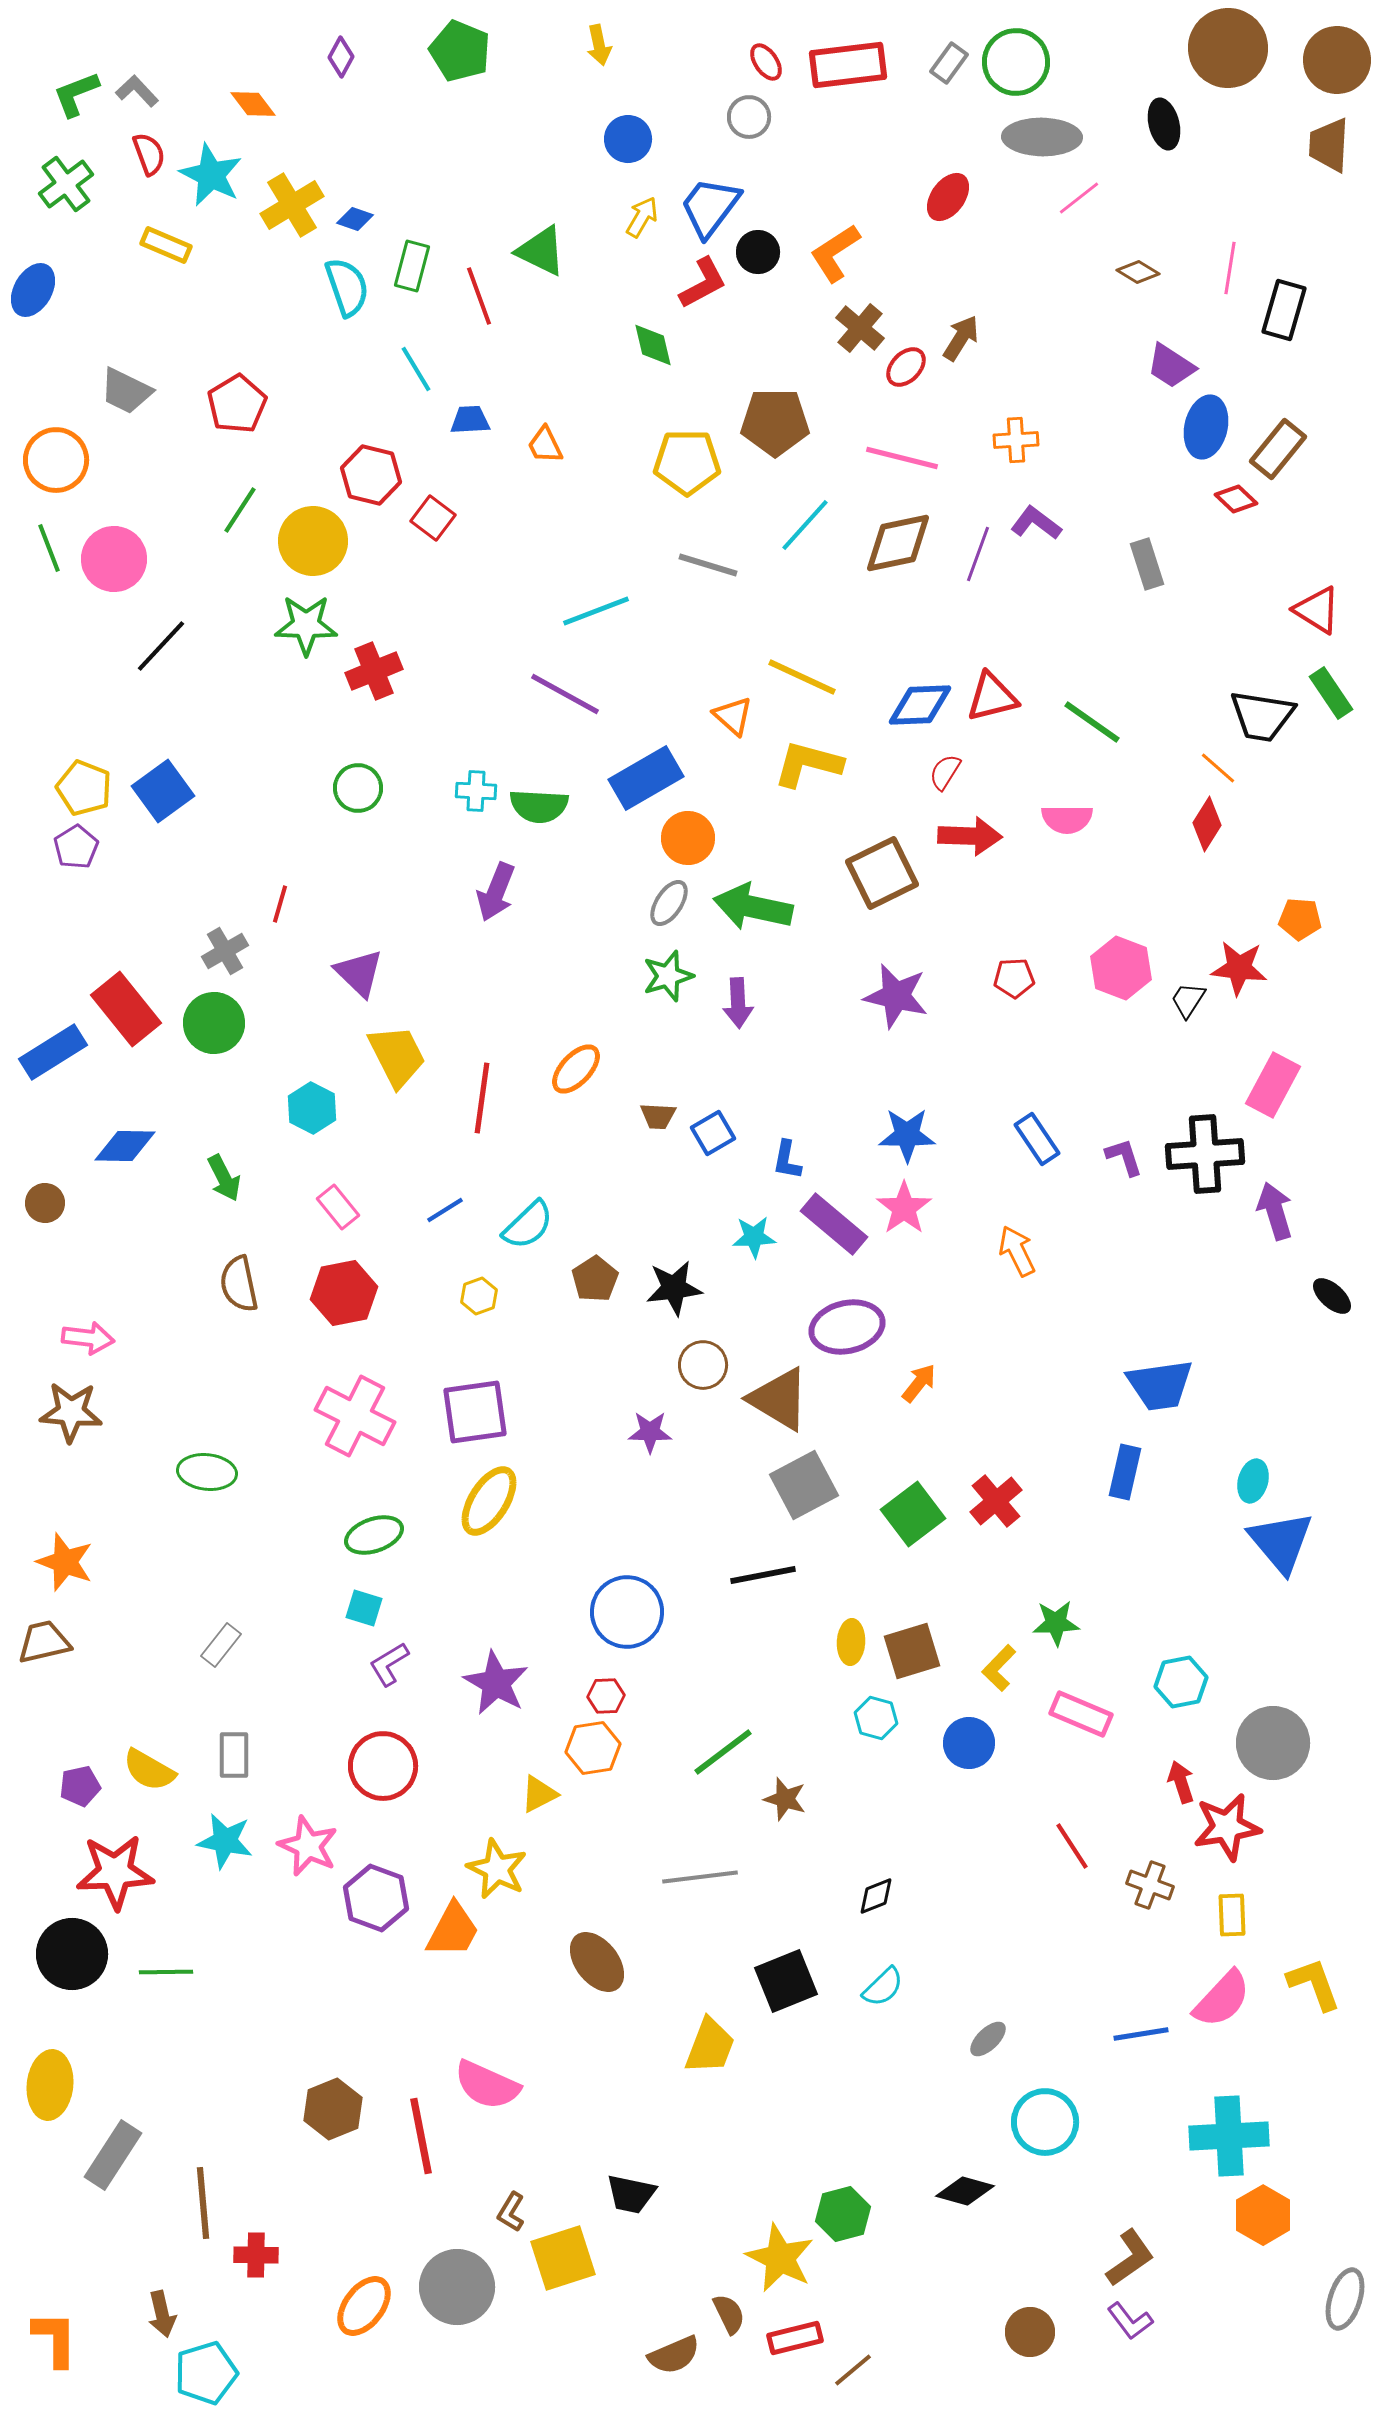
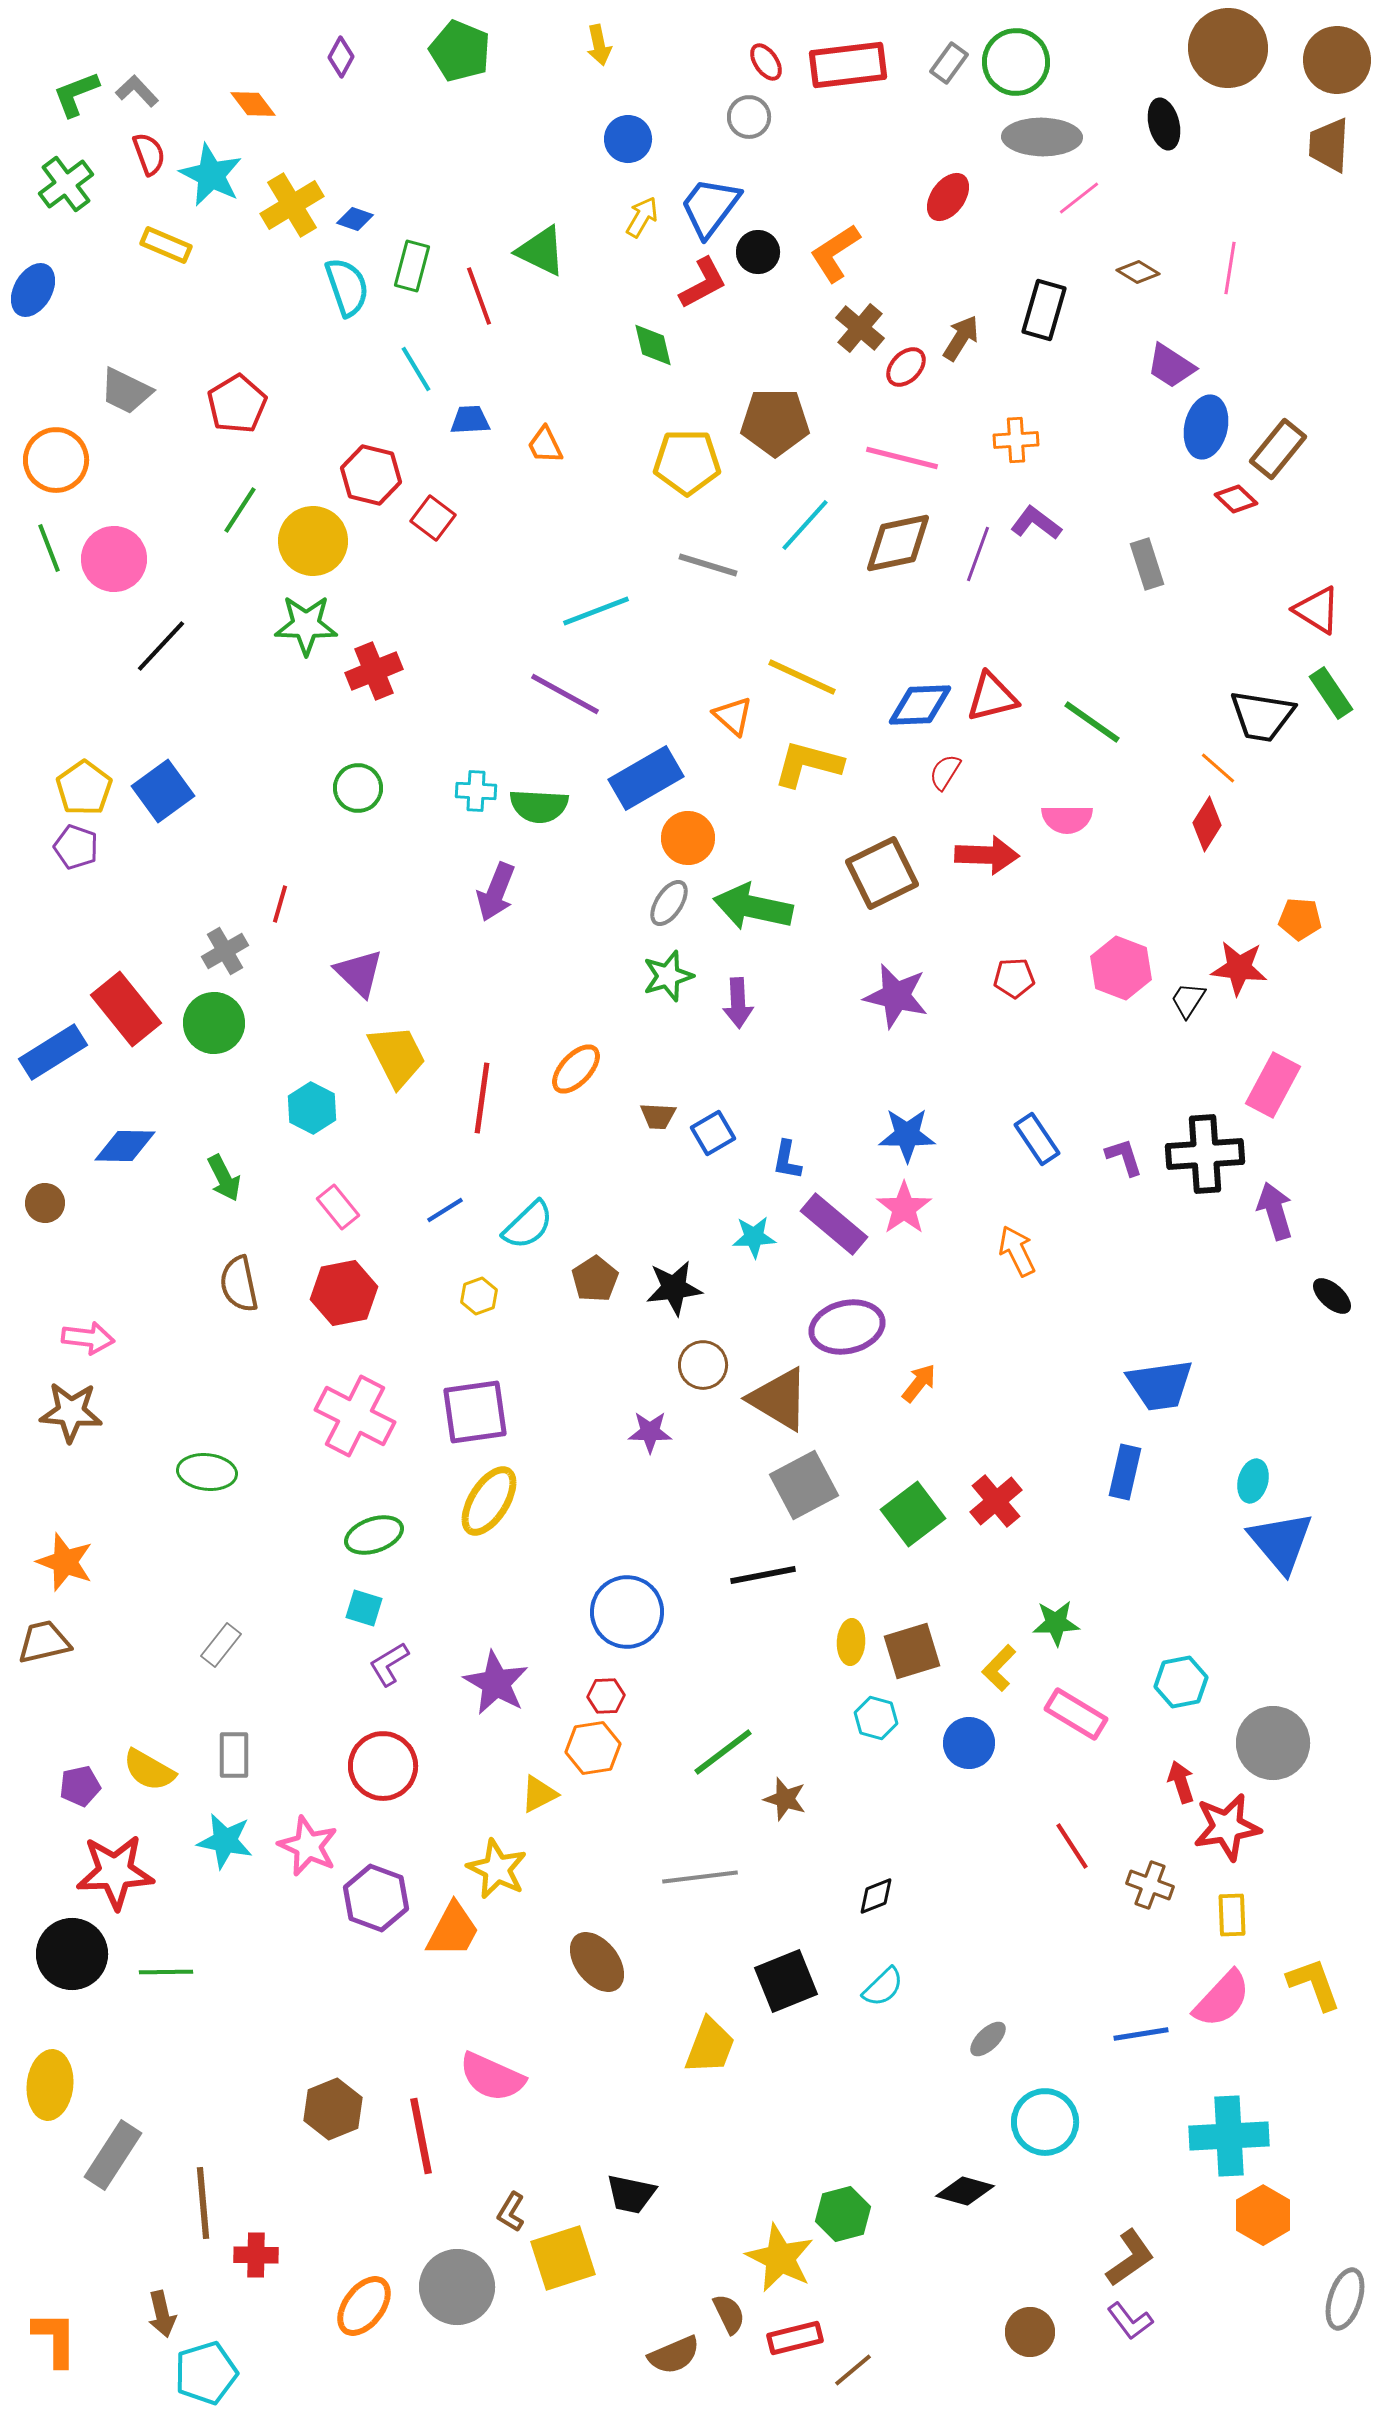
black rectangle at (1284, 310): moved 240 px left
yellow pentagon at (84, 788): rotated 16 degrees clockwise
red arrow at (970, 836): moved 17 px right, 19 px down
purple pentagon at (76, 847): rotated 21 degrees counterclockwise
pink rectangle at (1081, 1714): moved 5 px left; rotated 8 degrees clockwise
pink semicircle at (487, 2085): moved 5 px right, 8 px up
